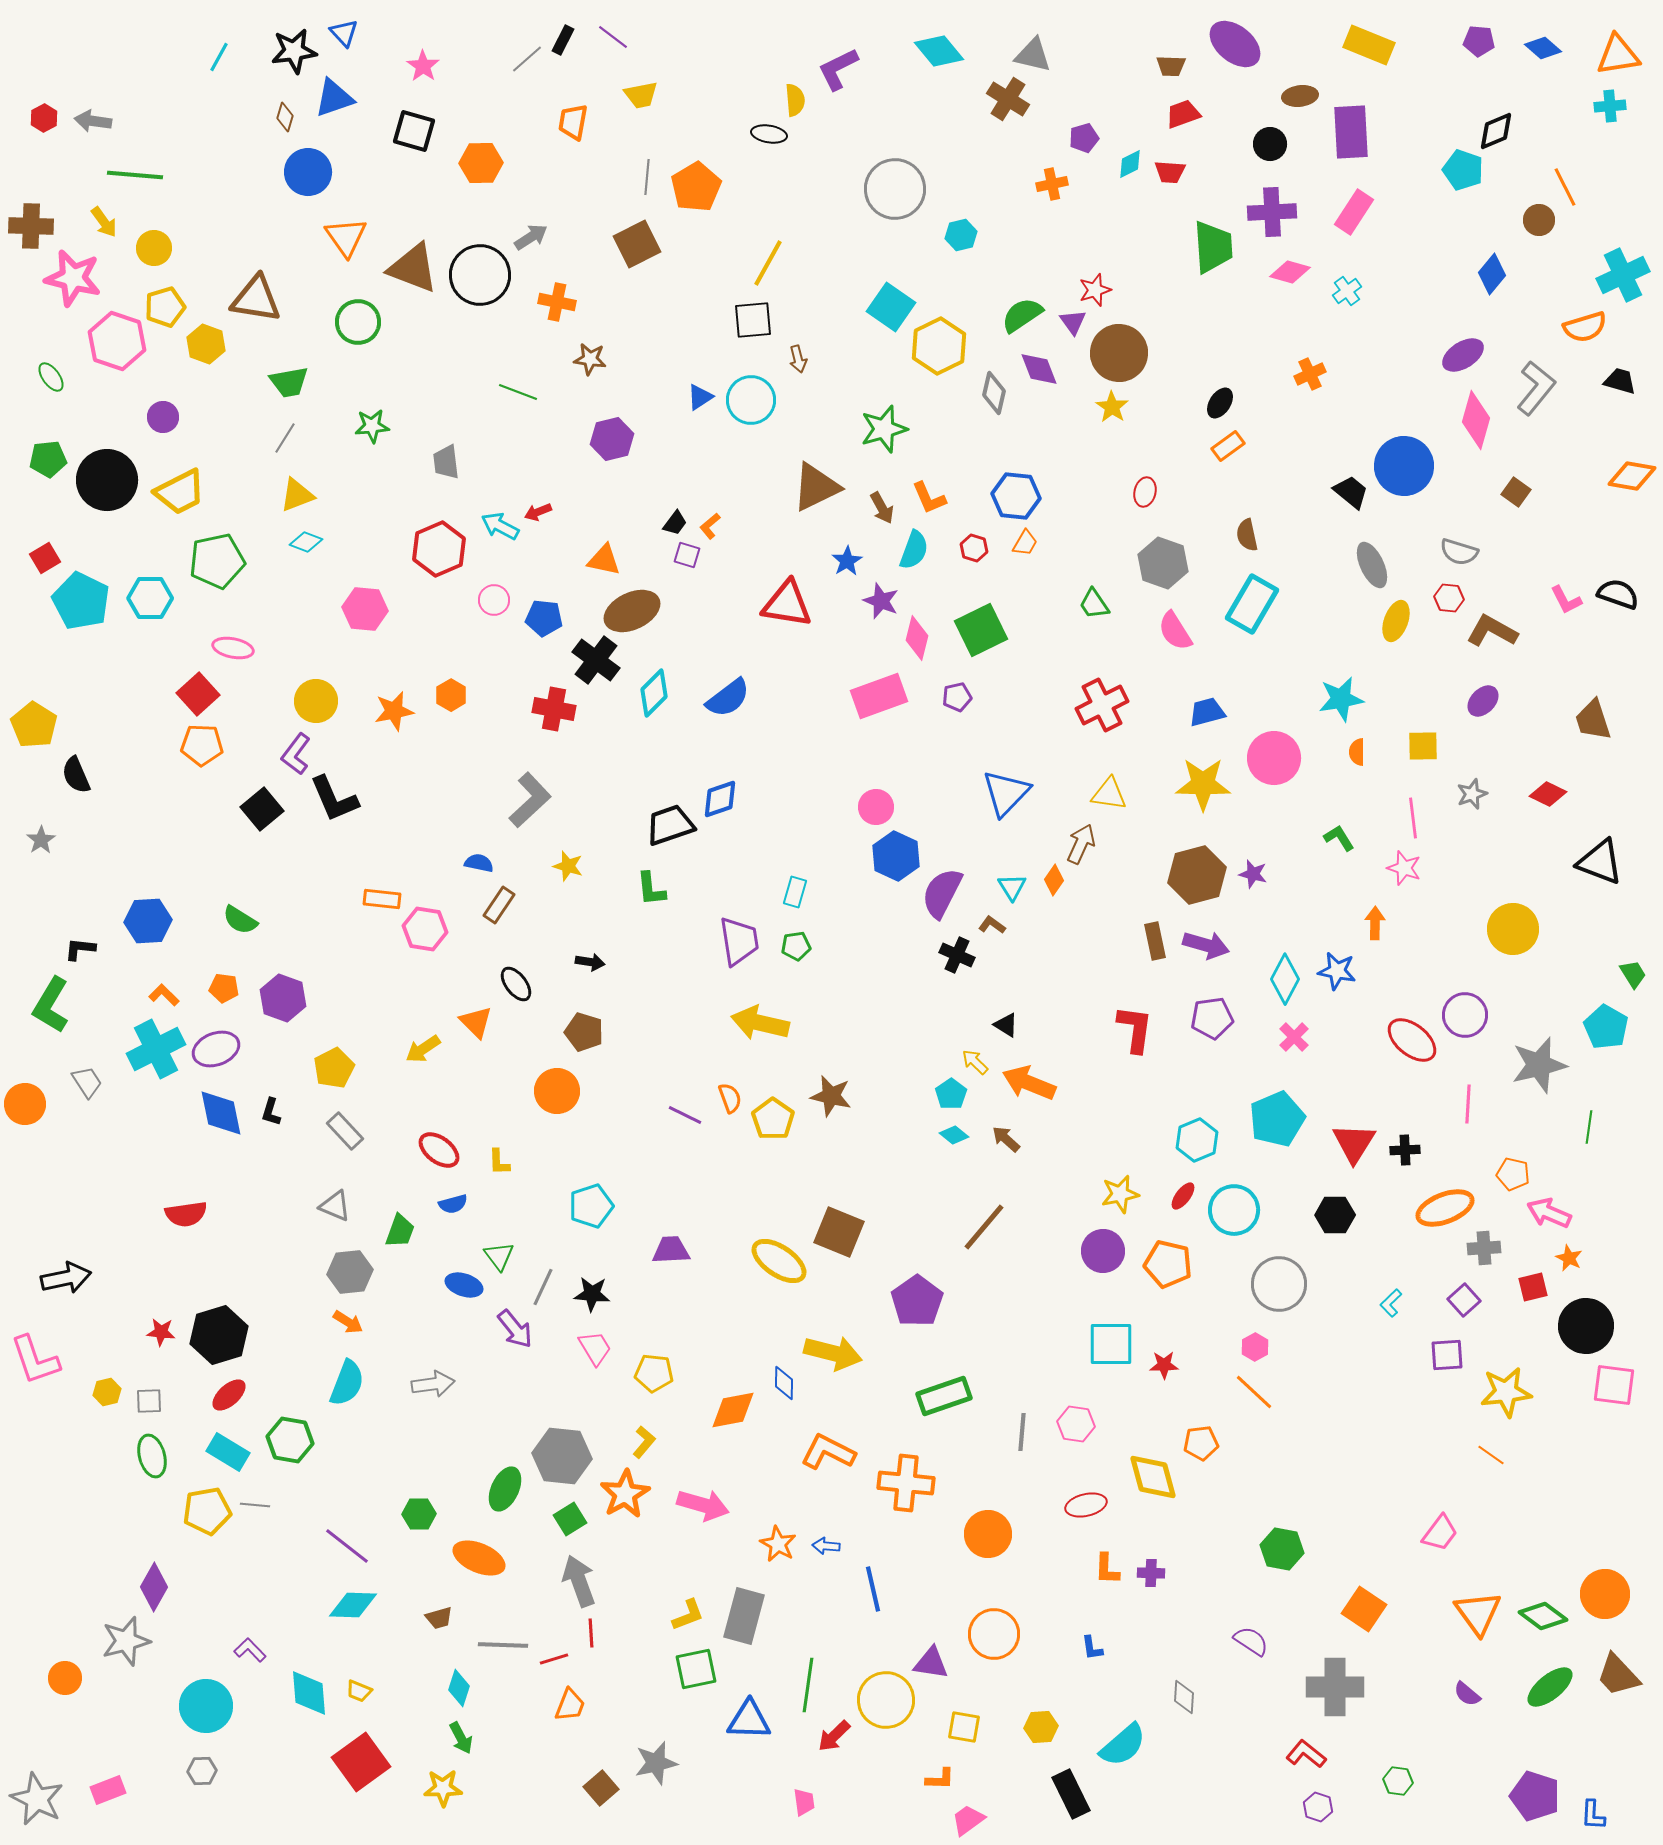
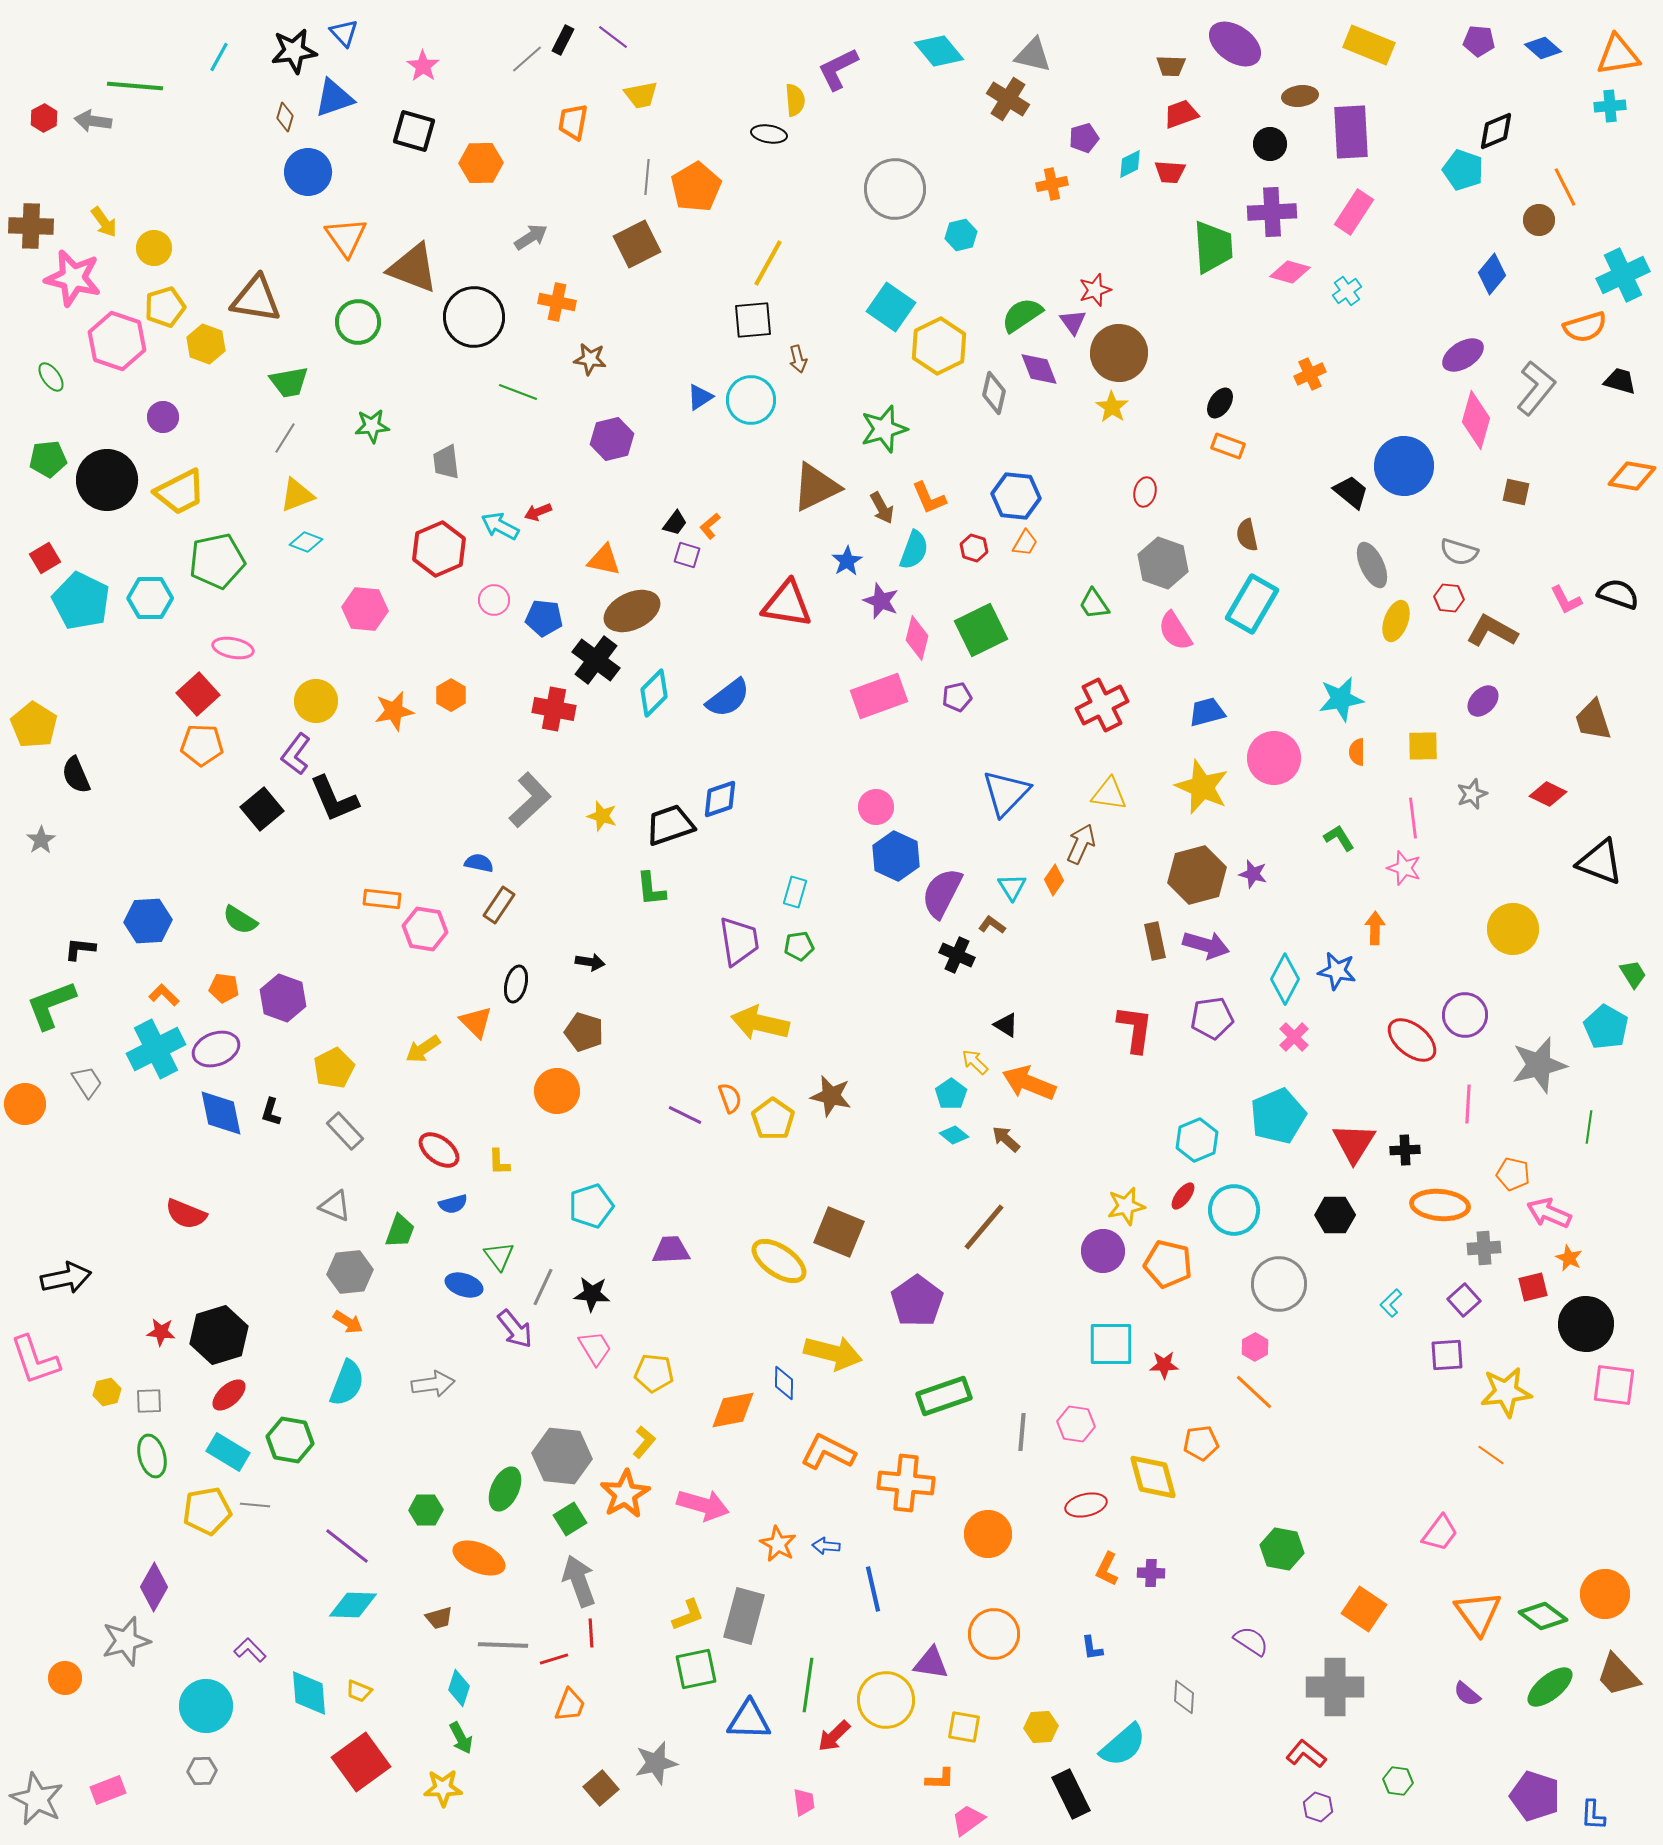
purple ellipse at (1235, 44): rotated 4 degrees counterclockwise
red trapezoid at (1183, 114): moved 2 px left
green line at (135, 175): moved 89 px up
black circle at (480, 275): moved 6 px left, 42 px down
orange rectangle at (1228, 446): rotated 56 degrees clockwise
brown square at (1516, 492): rotated 24 degrees counterclockwise
yellow star at (1203, 784): moved 1 px left, 3 px down; rotated 22 degrees clockwise
yellow star at (568, 866): moved 34 px right, 50 px up
orange arrow at (1375, 923): moved 5 px down
green pentagon at (796, 946): moved 3 px right
black ellipse at (516, 984): rotated 51 degrees clockwise
green L-shape at (51, 1005): rotated 38 degrees clockwise
cyan pentagon at (1277, 1119): moved 1 px right, 3 px up
yellow star at (1120, 1194): moved 6 px right, 12 px down
orange ellipse at (1445, 1208): moved 5 px left, 3 px up; rotated 26 degrees clockwise
red semicircle at (186, 1214): rotated 30 degrees clockwise
black circle at (1586, 1326): moved 2 px up
green hexagon at (419, 1514): moved 7 px right, 4 px up
orange L-shape at (1107, 1569): rotated 24 degrees clockwise
